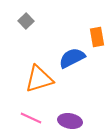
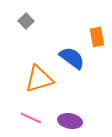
blue semicircle: rotated 64 degrees clockwise
